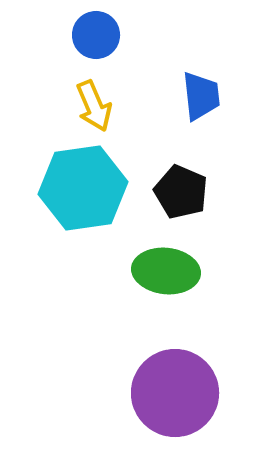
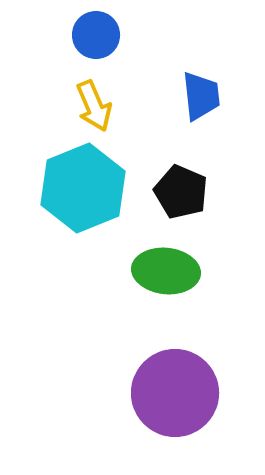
cyan hexagon: rotated 14 degrees counterclockwise
